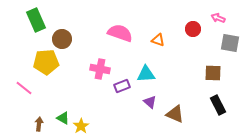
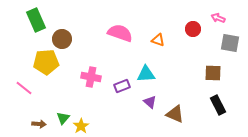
pink cross: moved 9 px left, 8 px down
green triangle: rotated 40 degrees clockwise
brown arrow: rotated 88 degrees clockwise
